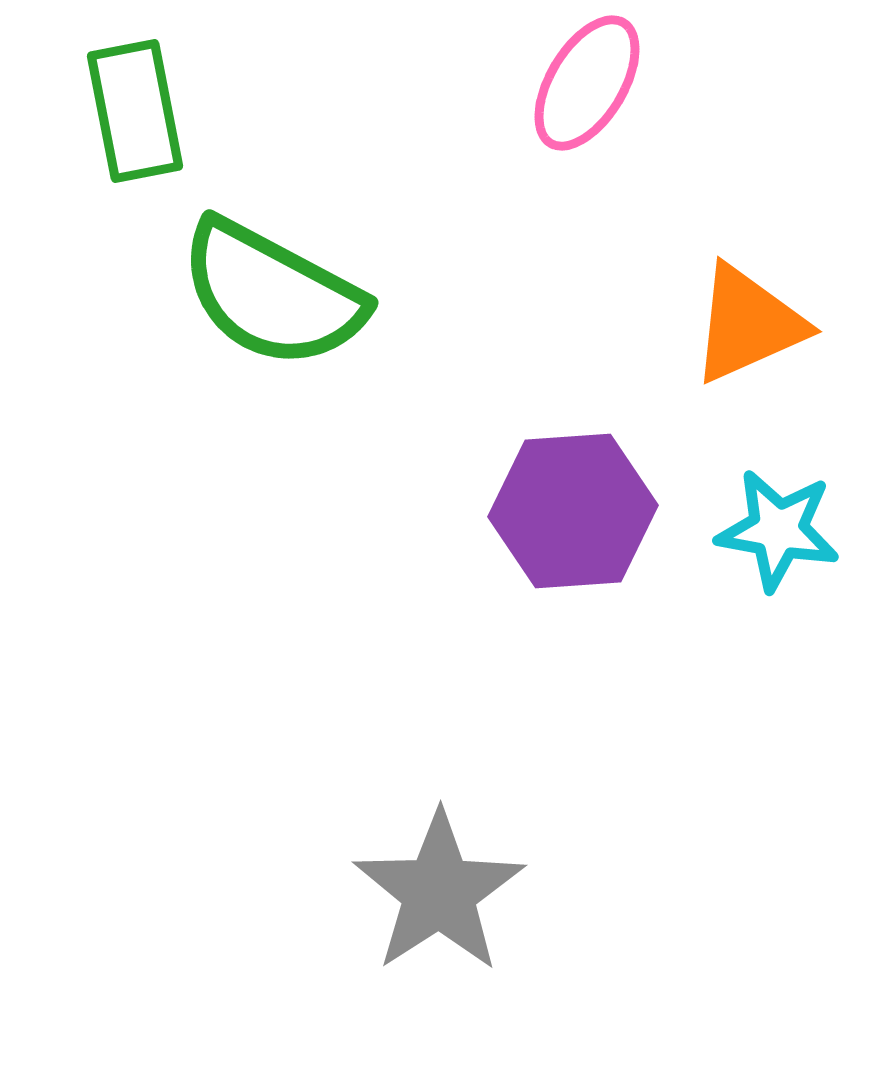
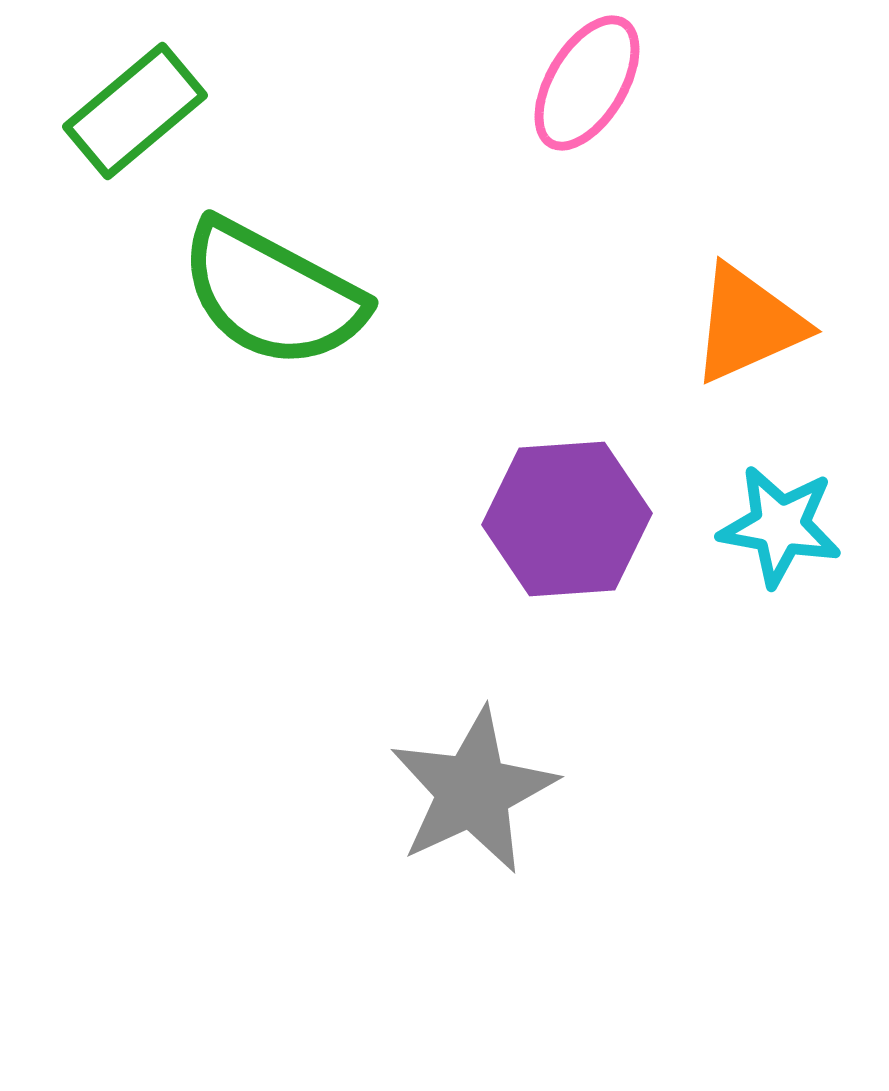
green rectangle: rotated 61 degrees clockwise
purple hexagon: moved 6 px left, 8 px down
cyan star: moved 2 px right, 4 px up
gray star: moved 34 px right, 101 px up; rotated 8 degrees clockwise
